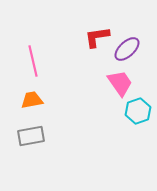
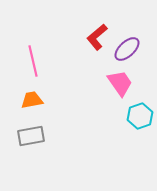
red L-shape: rotated 32 degrees counterclockwise
cyan hexagon: moved 2 px right, 5 px down
